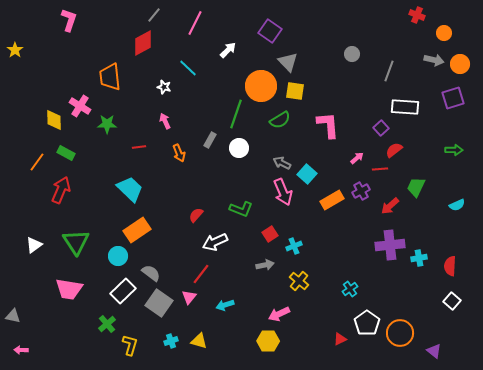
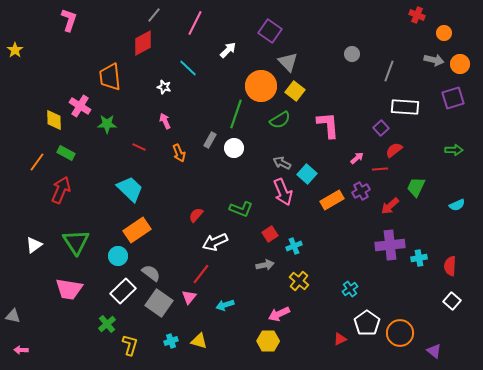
yellow square at (295, 91): rotated 30 degrees clockwise
red line at (139, 147): rotated 32 degrees clockwise
white circle at (239, 148): moved 5 px left
